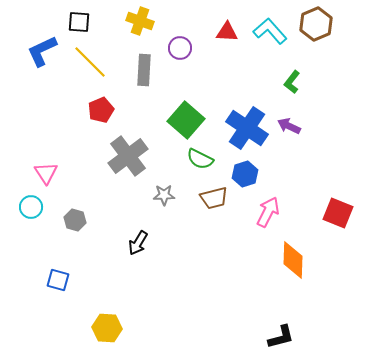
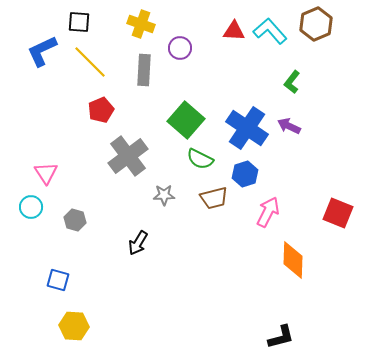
yellow cross: moved 1 px right, 3 px down
red triangle: moved 7 px right, 1 px up
yellow hexagon: moved 33 px left, 2 px up
